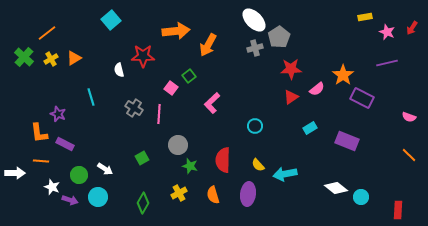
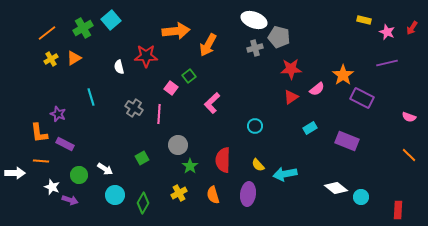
yellow rectangle at (365, 17): moved 1 px left, 3 px down; rotated 24 degrees clockwise
white ellipse at (254, 20): rotated 25 degrees counterclockwise
gray pentagon at (279, 37): rotated 25 degrees counterclockwise
red star at (143, 56): moved 3 px right
green cross at (24, 57): moved 59 px right, 29 px up; rotated 18 degrees clockwise
white semicircle at (119, 70): moved 3 px up
green star at (190, 166): rotated 21 degrees clockwise
cyan circle at (98, 197): moved 17 px right, 2 px up
